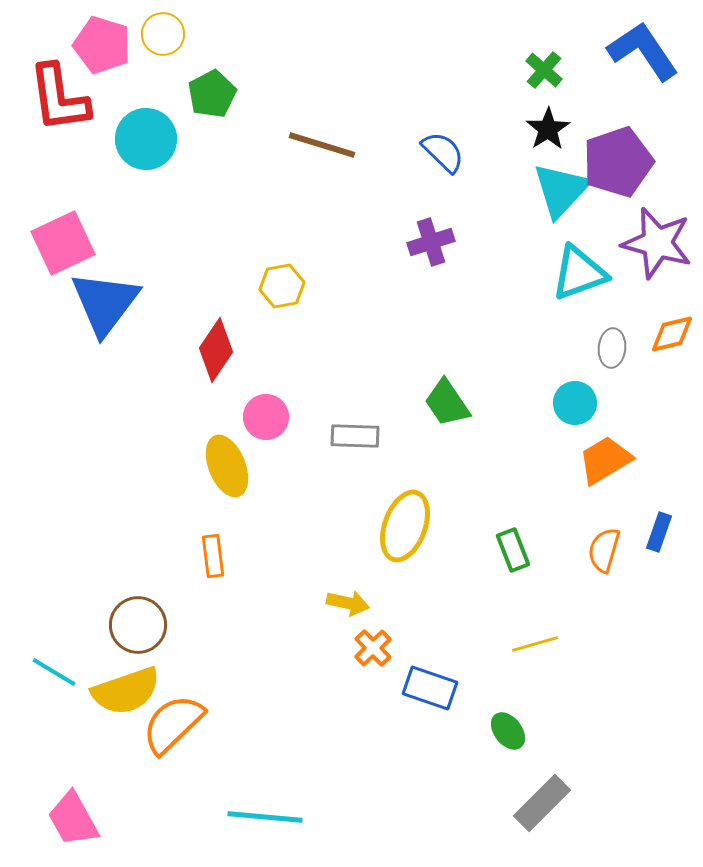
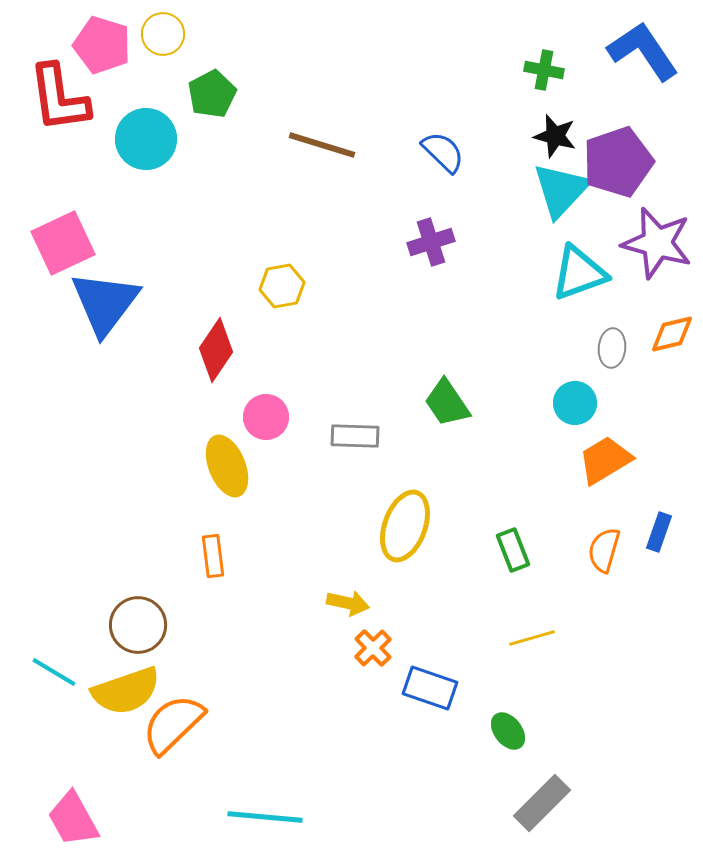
green cross at (544, 70): rotated 30 degrees counterclockwise
black star at (548, 129): moved 7 px right, 7 px down; rotated 24 degrees counterclockwise
yellow line at (535, 644): moved 3 px left, 6 px up
